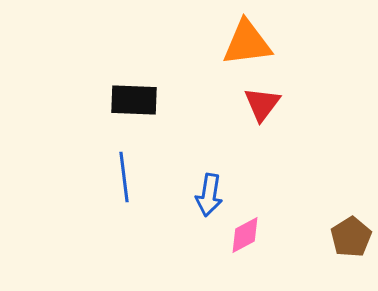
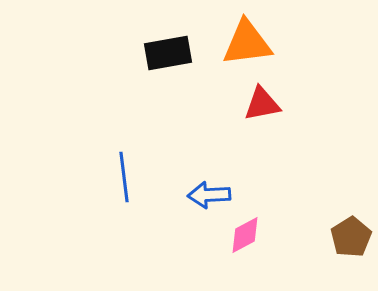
black rectangle: moved 34 px right, 47 px up; rotated 12 degrees counterclockwise
red triangle: rotated 42 degrees clockwise
blue arrow: rotated 78 degrees clockwise
